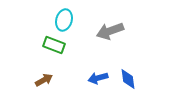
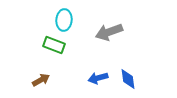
cyan ellipse: rotated 10 degrees counterclockwise
gray arrow: moved 1 px left, 1 px down
brown arrow: moved 3 px left
